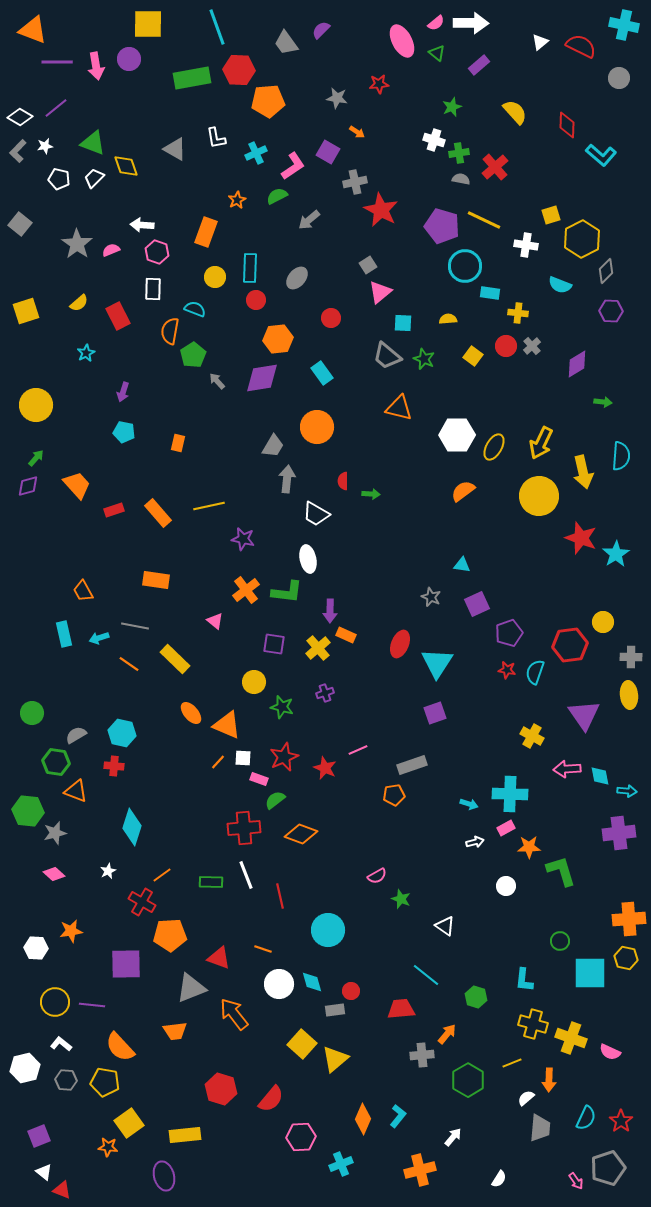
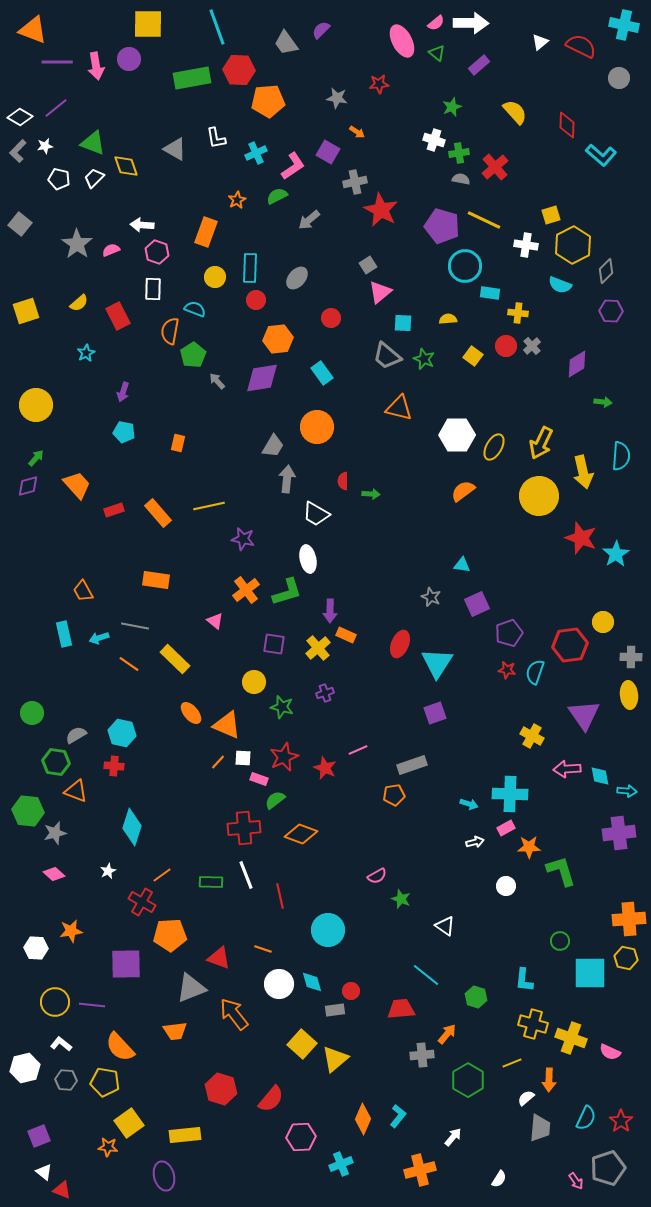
yellow hexagon at (582, 239): moved 9 px left, 6 px down
green L-shape at (287, 592): rotated 24 degrees counterclockwise
